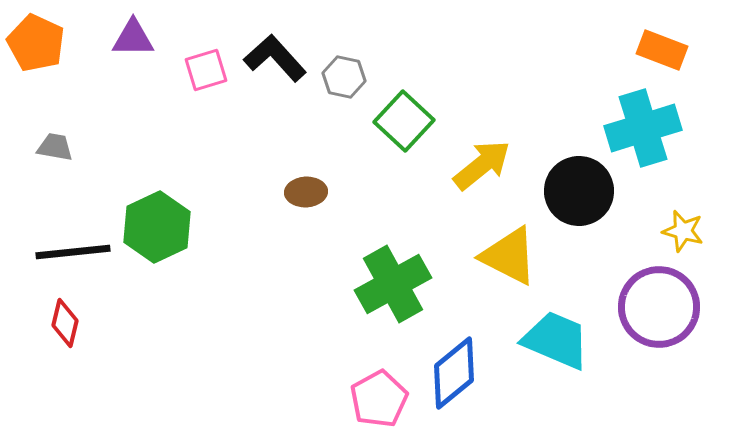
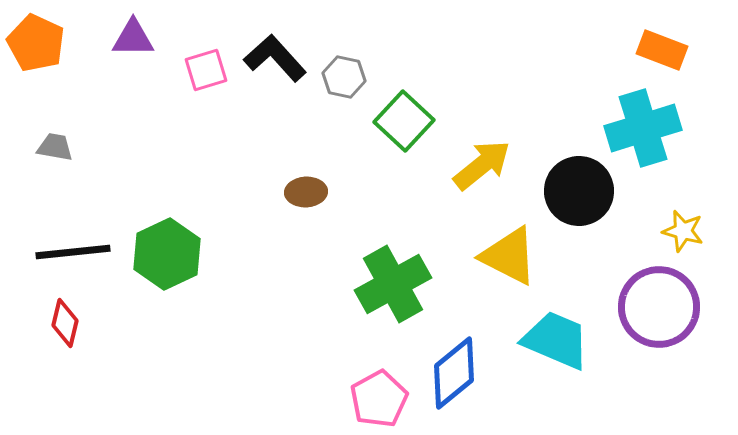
green hexagon: moved 10 px right, 27 px down
